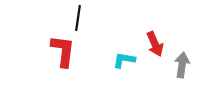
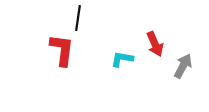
red L-shape: moved 1 px left, 1 px up
cyan L-shape: moved 2 px left, 1 px up
gray arrow: moved 1 px right, 1 px down; rotated 20 degrees clockwise
